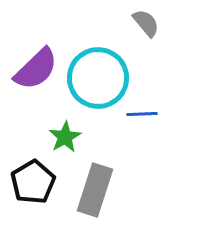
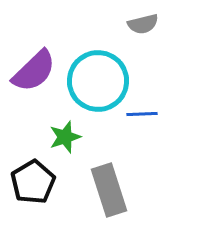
gray semicircle: moved 3 px left, 1 px down; rotated 116 degrees clockwise
purple semicircle: moved 2 px left, 2 px down
cyan circle: moved 3 px down
green star: rotated 12 degrees clockwise
gray rectangle: moved 14 px right; rotated 36 degrees counterclockwise
